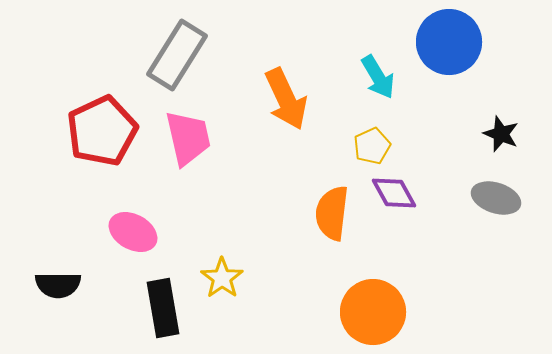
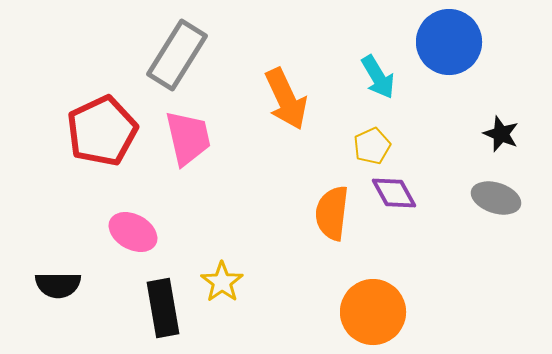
yellow star: moved 4 px down
